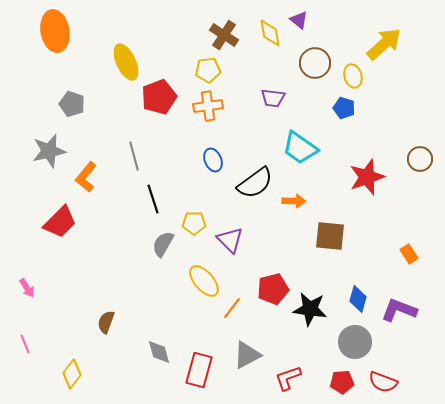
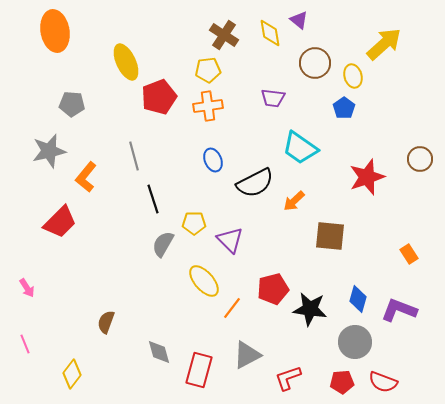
gray pentagon at (72, 104): rotated 15 degrees counterclockwise
blue pentagon at (344, 108): rotated 20 degrees clockwise
black semicircle at (255, 183): rotated 9 degrees clockwise
orange arrow at (294, 201): rotated 135 degrees clockwise
